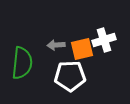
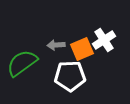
white cross: rotated 15 degrees counterclockwise
orange square: rotated 10 degrees counterclockwise
green semicircle: rotated 132 degrees counterclockwise
